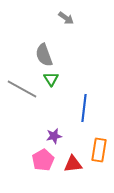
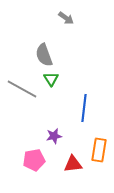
pink pentagon: moved 9 px left; rotated 20 degrees clockwise
